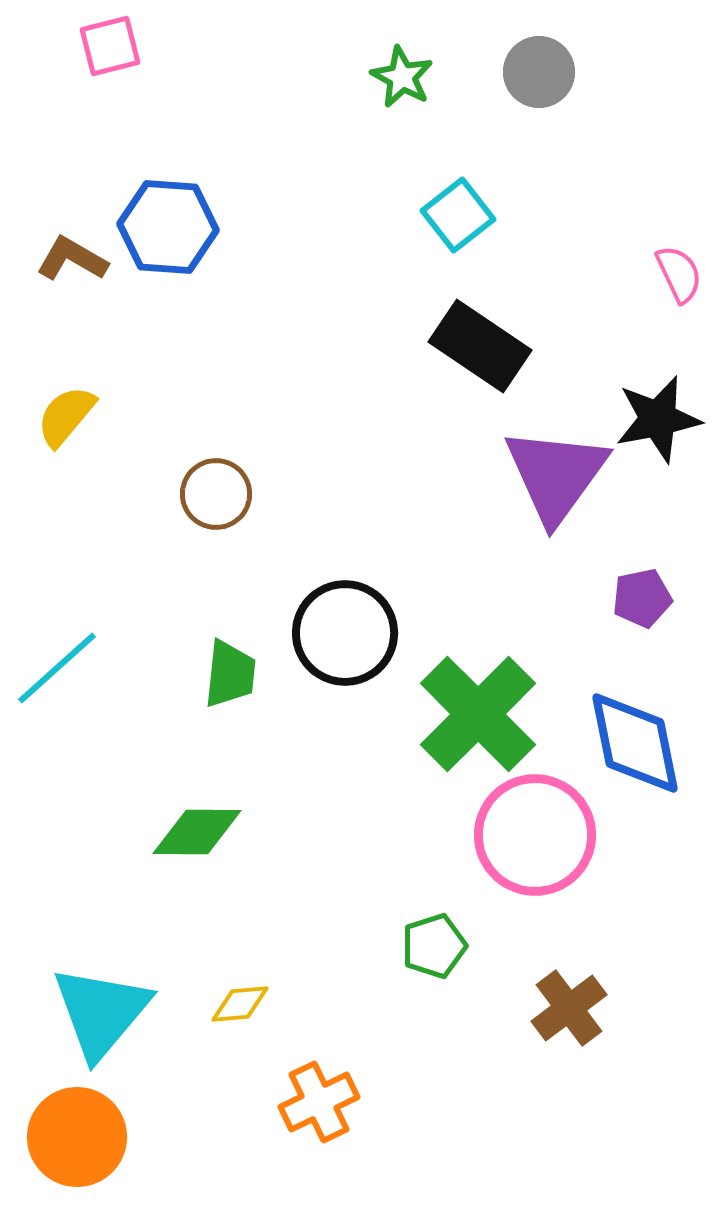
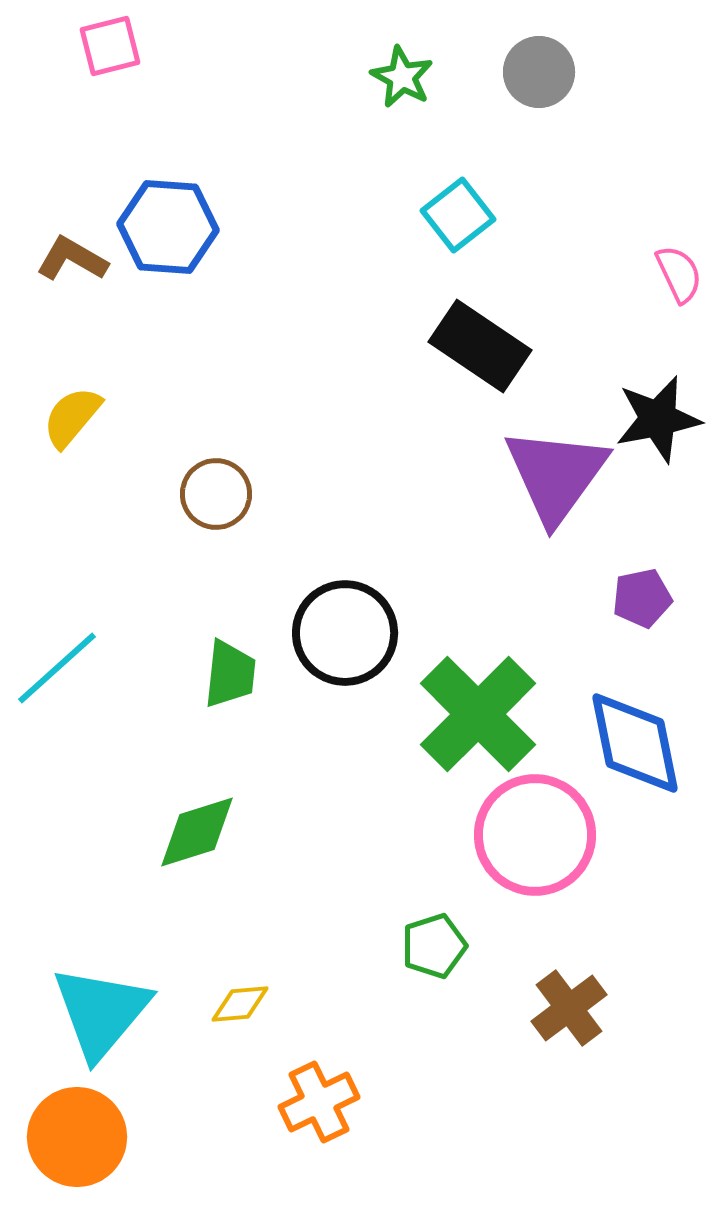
yellow semicircle: moved 6 px right, 1 px down
green diamond: rotated 18 degrees counterclockwise
